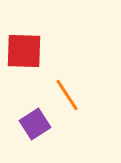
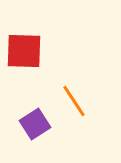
orange line: moved 7 px right, 6 px down
